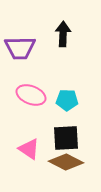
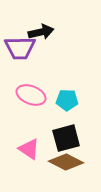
black arrow: moved 22 px left, 2 px up; rotated 75 degrees clockwise
black square: rotated 12 degrees counterclockwise
